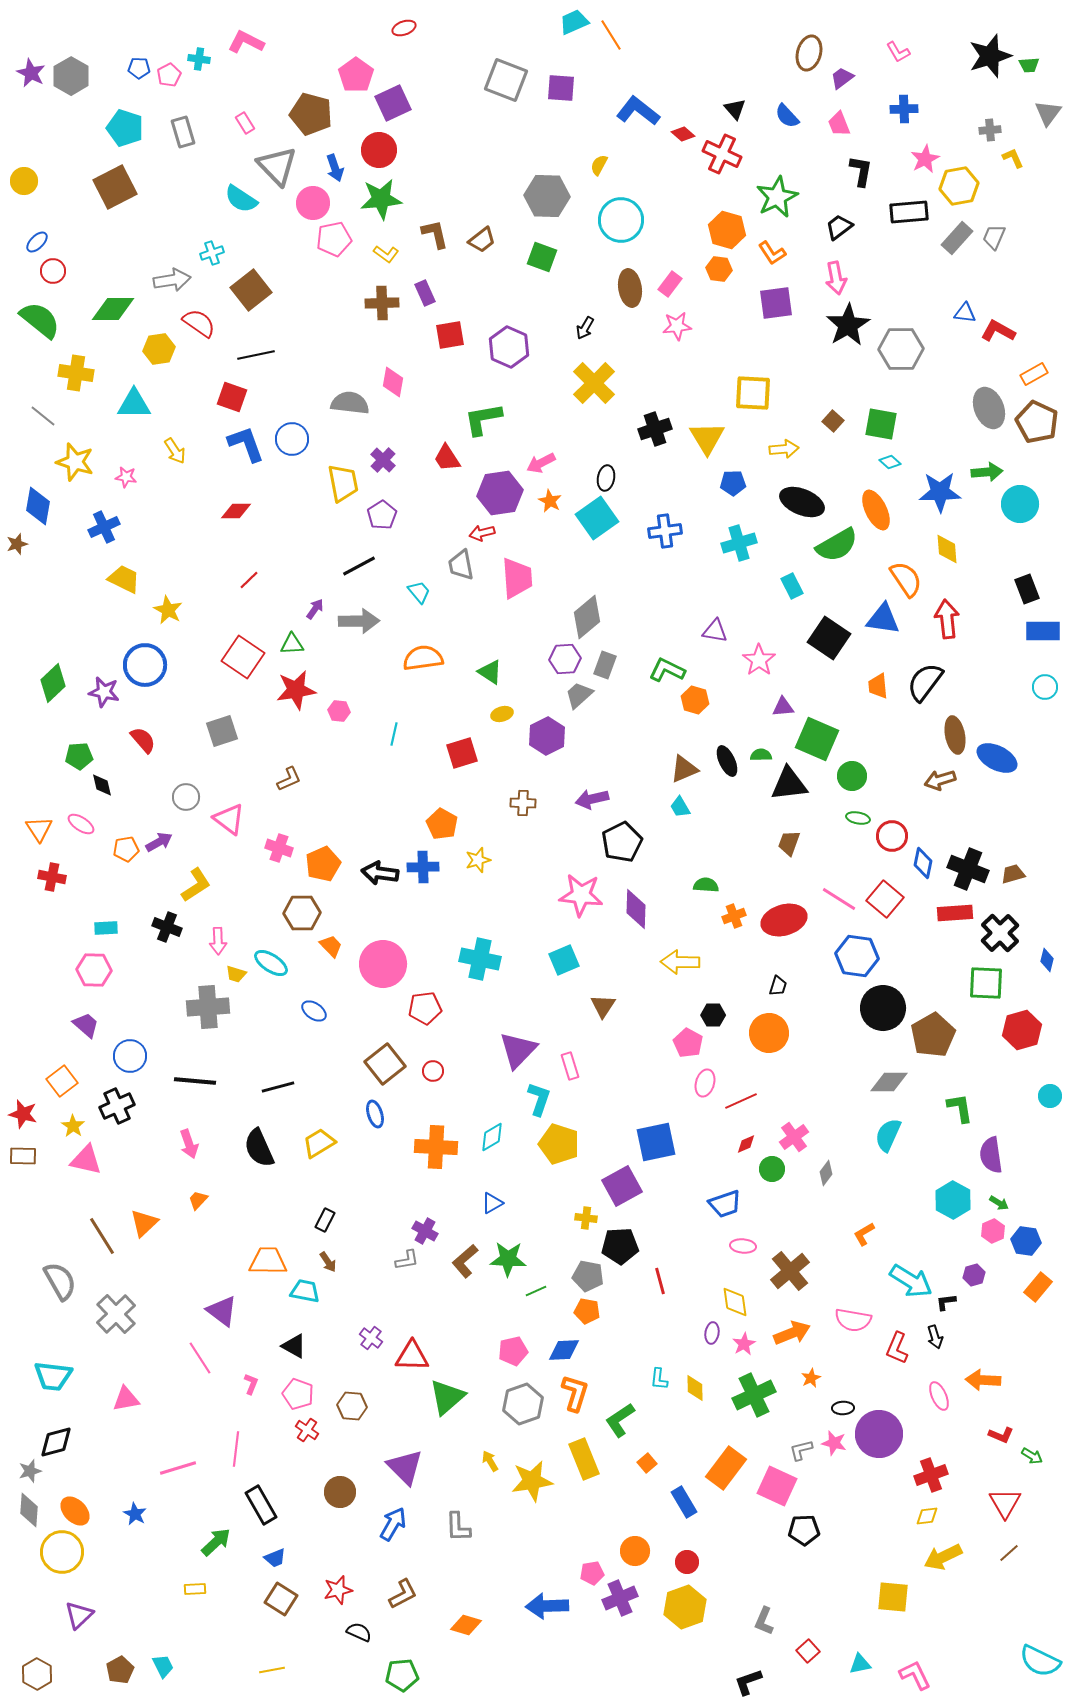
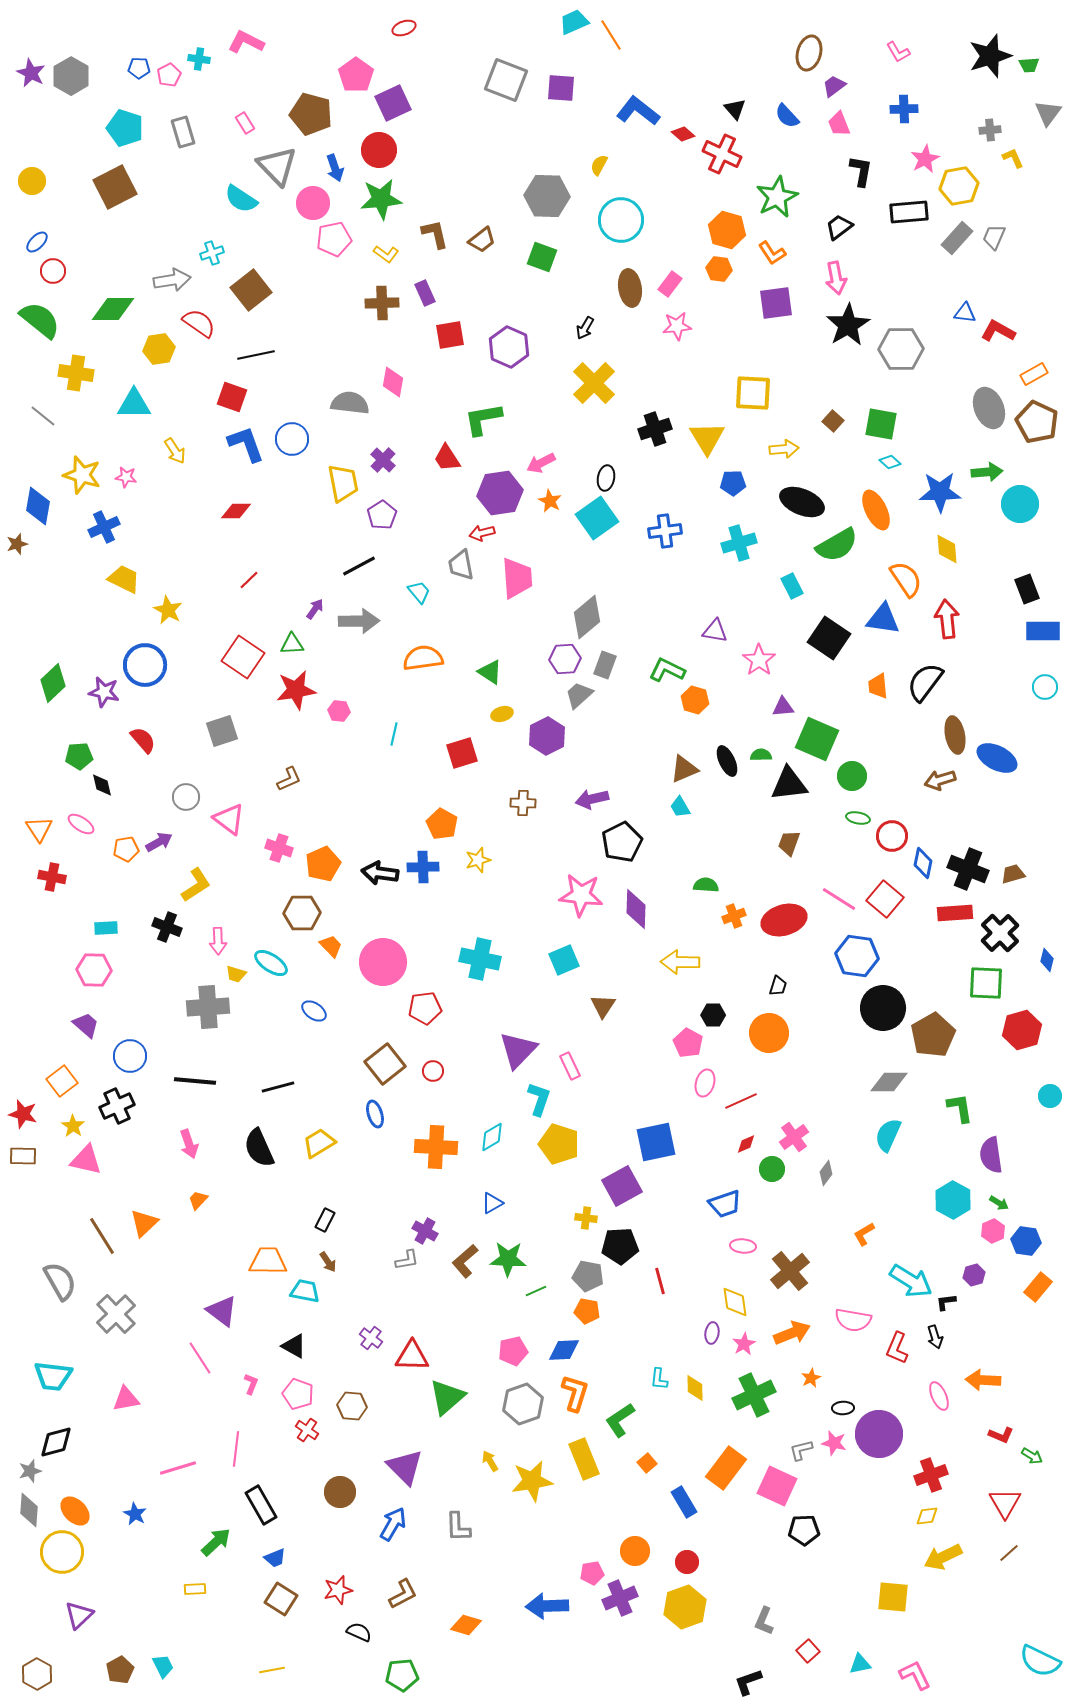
purple trapezoid at (842, 78): moved 8 px left, 8 px down
yellow circle at (24, 181): moved 8 px right
yellow star at (75, 462): moved 7 px right, 13 px down
pink circle at (383, 964): moved 2 px up
pink rectangle at (570, 1066): rotated 8 degrees counterclockwise
